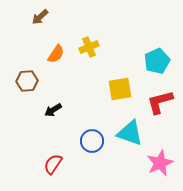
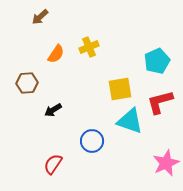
brown hexagon: moved 2 px down
cyan triangle: moved 12 px up
pink star: moved 6 px right
